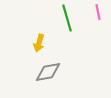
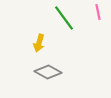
green line: moved 3 px left; rotated 20 degrees counterclockwise
gray diamond: rotated 40 degrees clockwise
